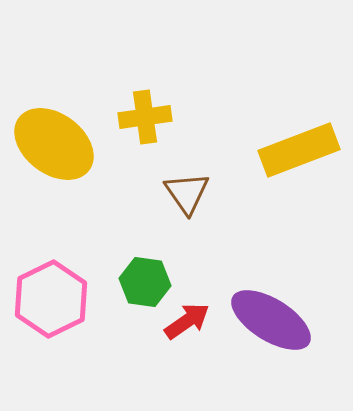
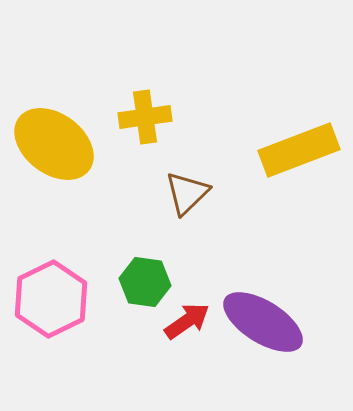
brown triangle: rotated 21 degrees clockwise
purple ellipse: moved 8 px left, 2 px down
